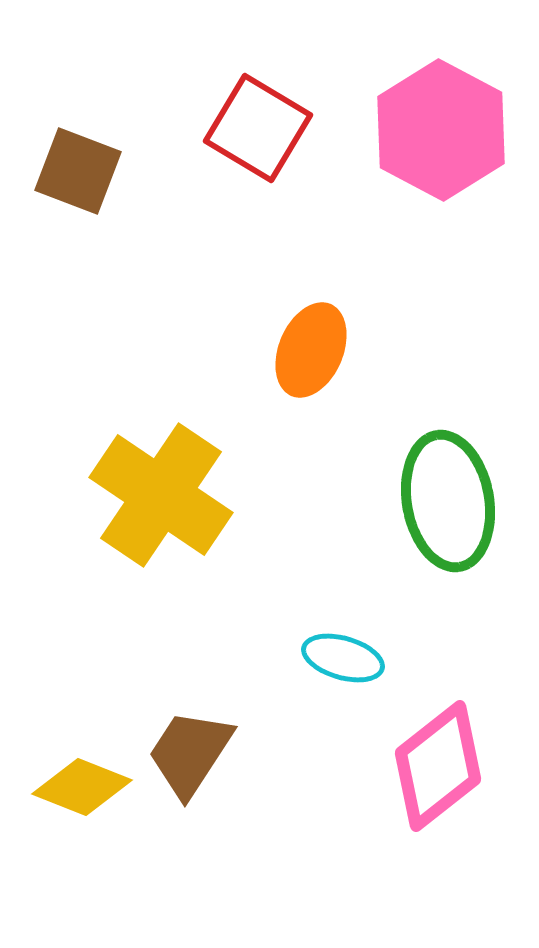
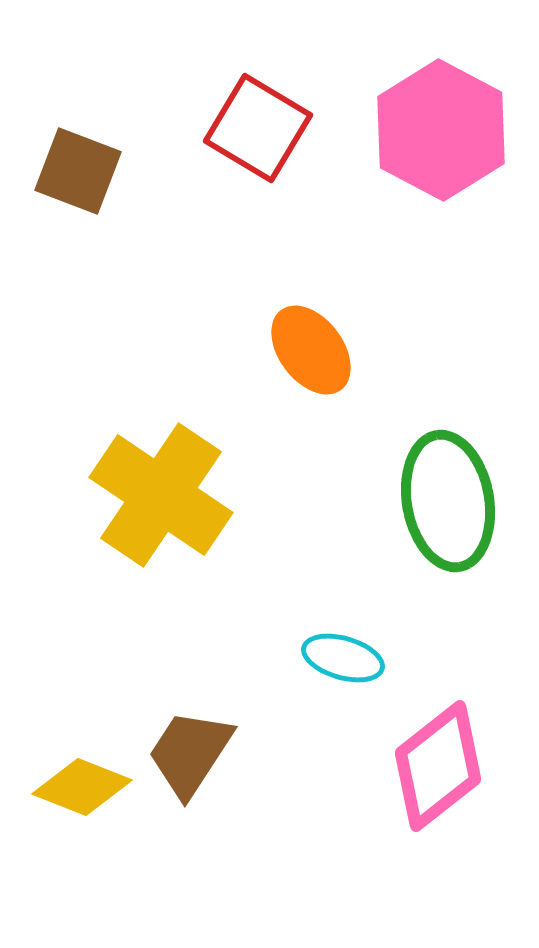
orange ellipse: rotated 60 degrees counterclockwise
